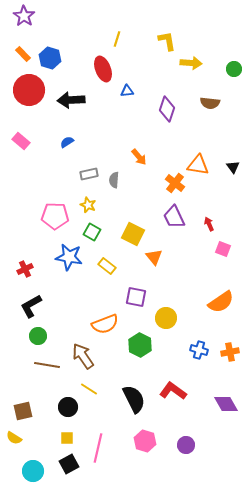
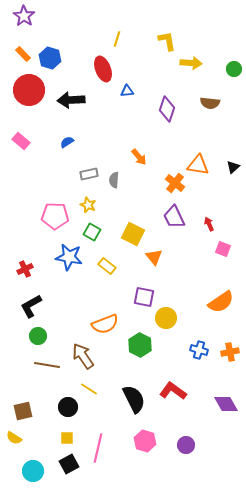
black triangle at (233, 167): rotated 24 degrees clockwise
purple square at (136, 297): moved 8 px right
